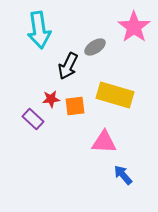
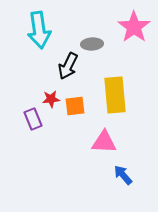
gray ellipse: moved 3 px left, 3 px up; rotated 30 degrees clockwise
yellow rectangle: rotated 69 degrees clockwise
purple rectangle: rotated 25 degrees clockwise
